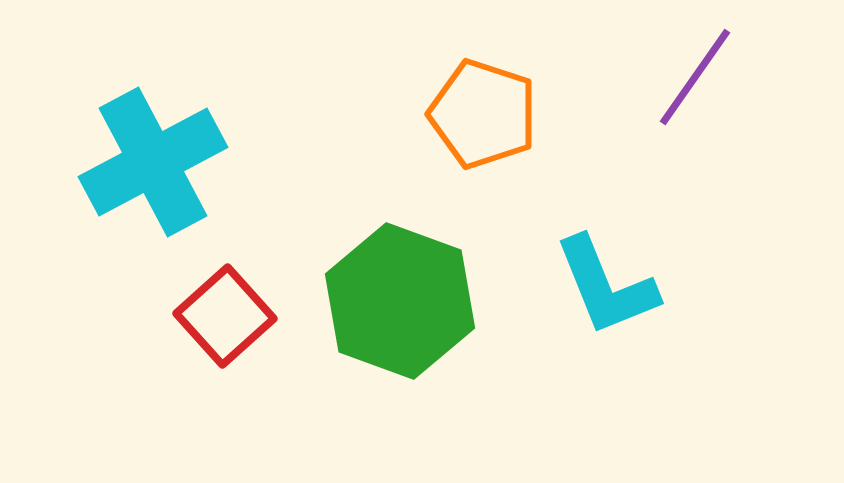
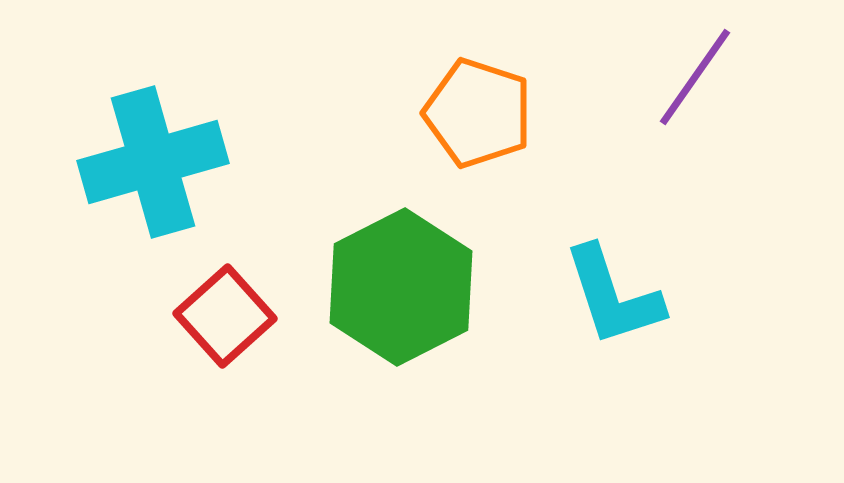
orange pentagon: moved 5 px left, 1 px up
cyan cross: rotated 12 degrees clockwise
cyan L-shape: moved 7 px right, 10 px down; rotated 4 degrees clockwise
green hexagon: moved 1 px right, 14 px up; rotated 13 degrees clockwise
